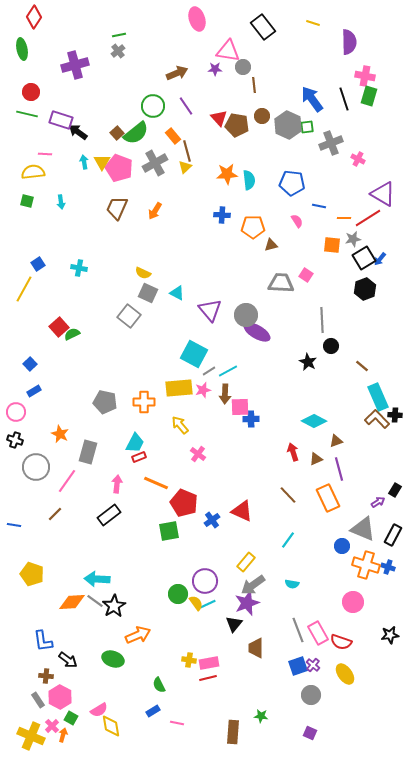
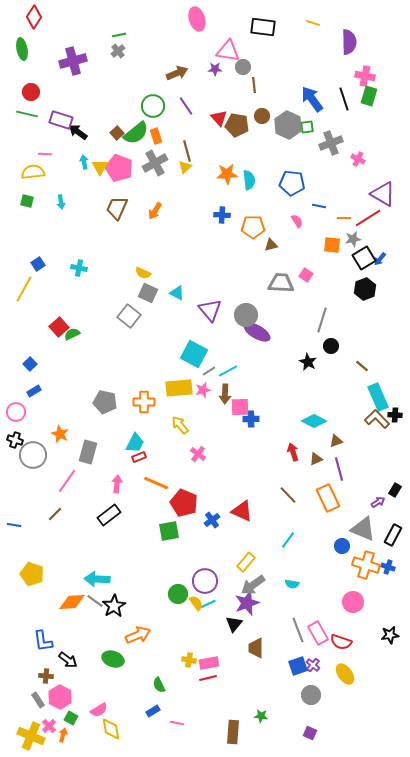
black rectangle at (263, 27): rotated 45 degrees counterclockwise
purple cross at (75, 65): moved 2 px left, 4 px up
orange rectangle at (173, 136): moved 17 px left; rotated 21 degrees clockwise
yellow triangle at (102, 162): moved 2 px left, 5 px down
gray line at (322, 320): rotated 20 degrees clockwise
gray circle at (36, 467): moved 3 px left, 12 px up
pink cross at (52, 726): moved 3 px left
yellow diamond at (111, 726): moved 3 px down
